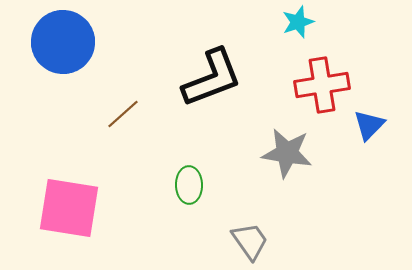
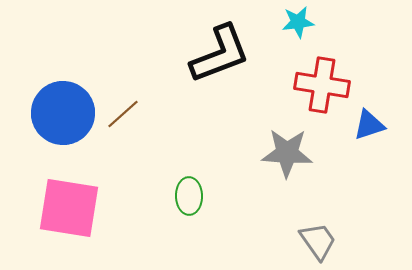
cyan star: rotated 12 degrees clockwise
blue circle: moved 71 px down
black L-shape: moved 8 px right, 24 px up
red cross: rotated 18 degrees clockwise
blue triangle: rotated 28 degrees clockwise
gray star: rotated 6 degrees counterclockwise
green ellipse: moved 11 px down
gray trapezoid: moved 68 px right
